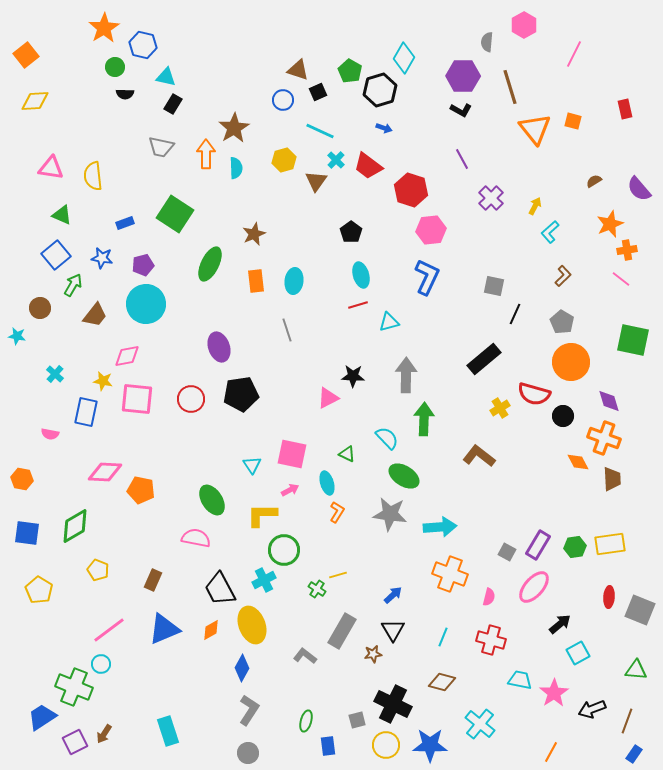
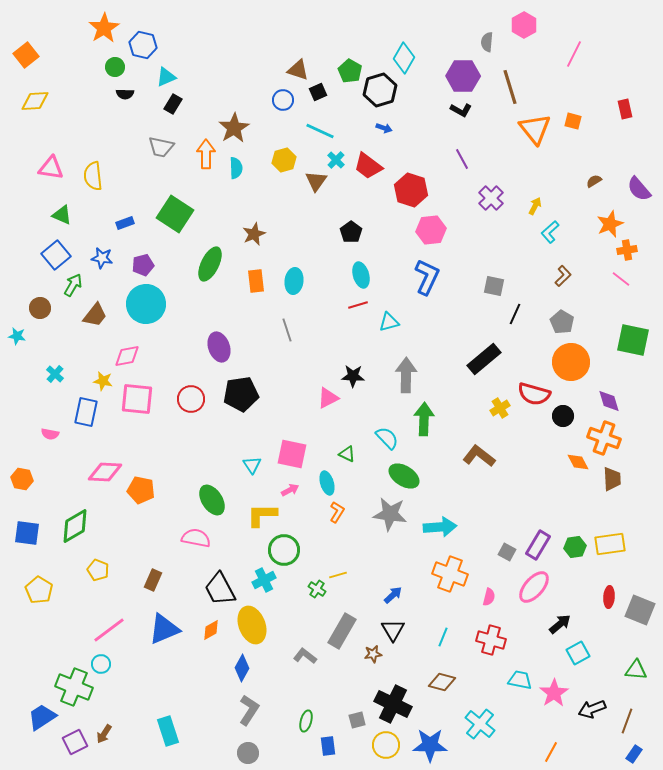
cyan triangle at (166, 77): rotated 35 degrees counterclockwise
